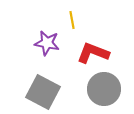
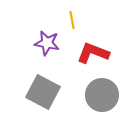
gray circle: moved 2 px left, 6 px down
